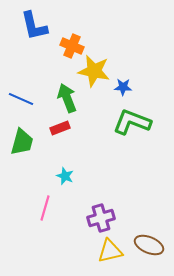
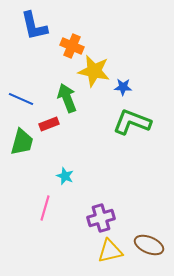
red rectangle: moved 11 px left, 4 px up
